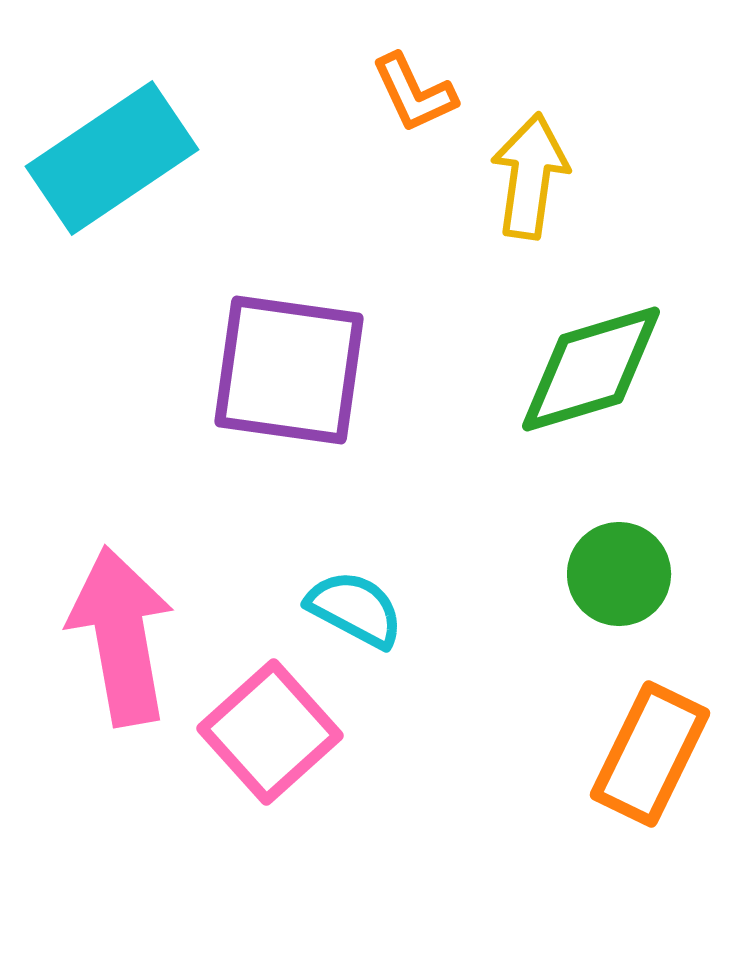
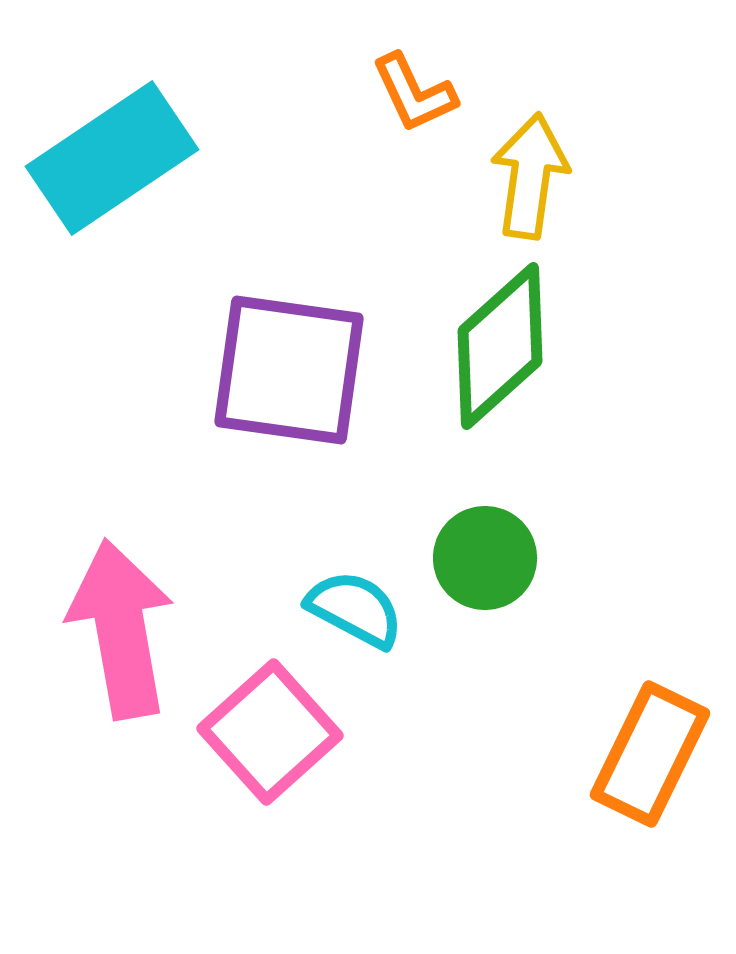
green diamond: moved 91 px left, 23 px up; rotated 25 degrees counterclockwise
green circle: moved 134 px left, 16 px up
pink arrow: moved 7 px up
